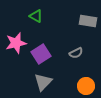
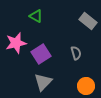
gray rectangle: rotated 30 degrees clockwise
gray semicircle: rotated 80 degrees counterclockwise
